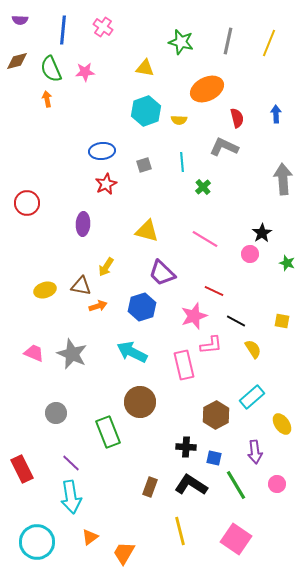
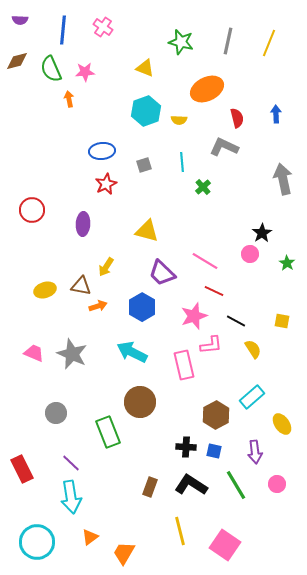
yellow triangle at (145, 68): rotated 12 degrees clockwise
orange arrow at (47, 99): moved 22 px right
gray arrow at (283, 179): rotated 8 degrees counterclockwise
red circle at (27, 203): moved 5 px right, 7 px down
pink line at (205, 239): moved 22 px down
green star at (287, 263): rotated 14 degrees clockwise
blue hexagon at (142, 307): rotated 12 degrees counterclockwise
blue square at (214, 458): moved 7 px up
pink square at (236, 539): moved 11 px left, 6 px down
